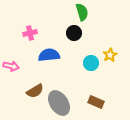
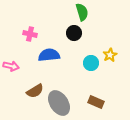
pink cross: moved 1 px down; rotated 24 degrees clockwise
